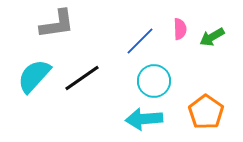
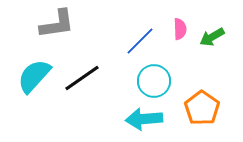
orange pentagon: moved 4 px left, 4 px up
